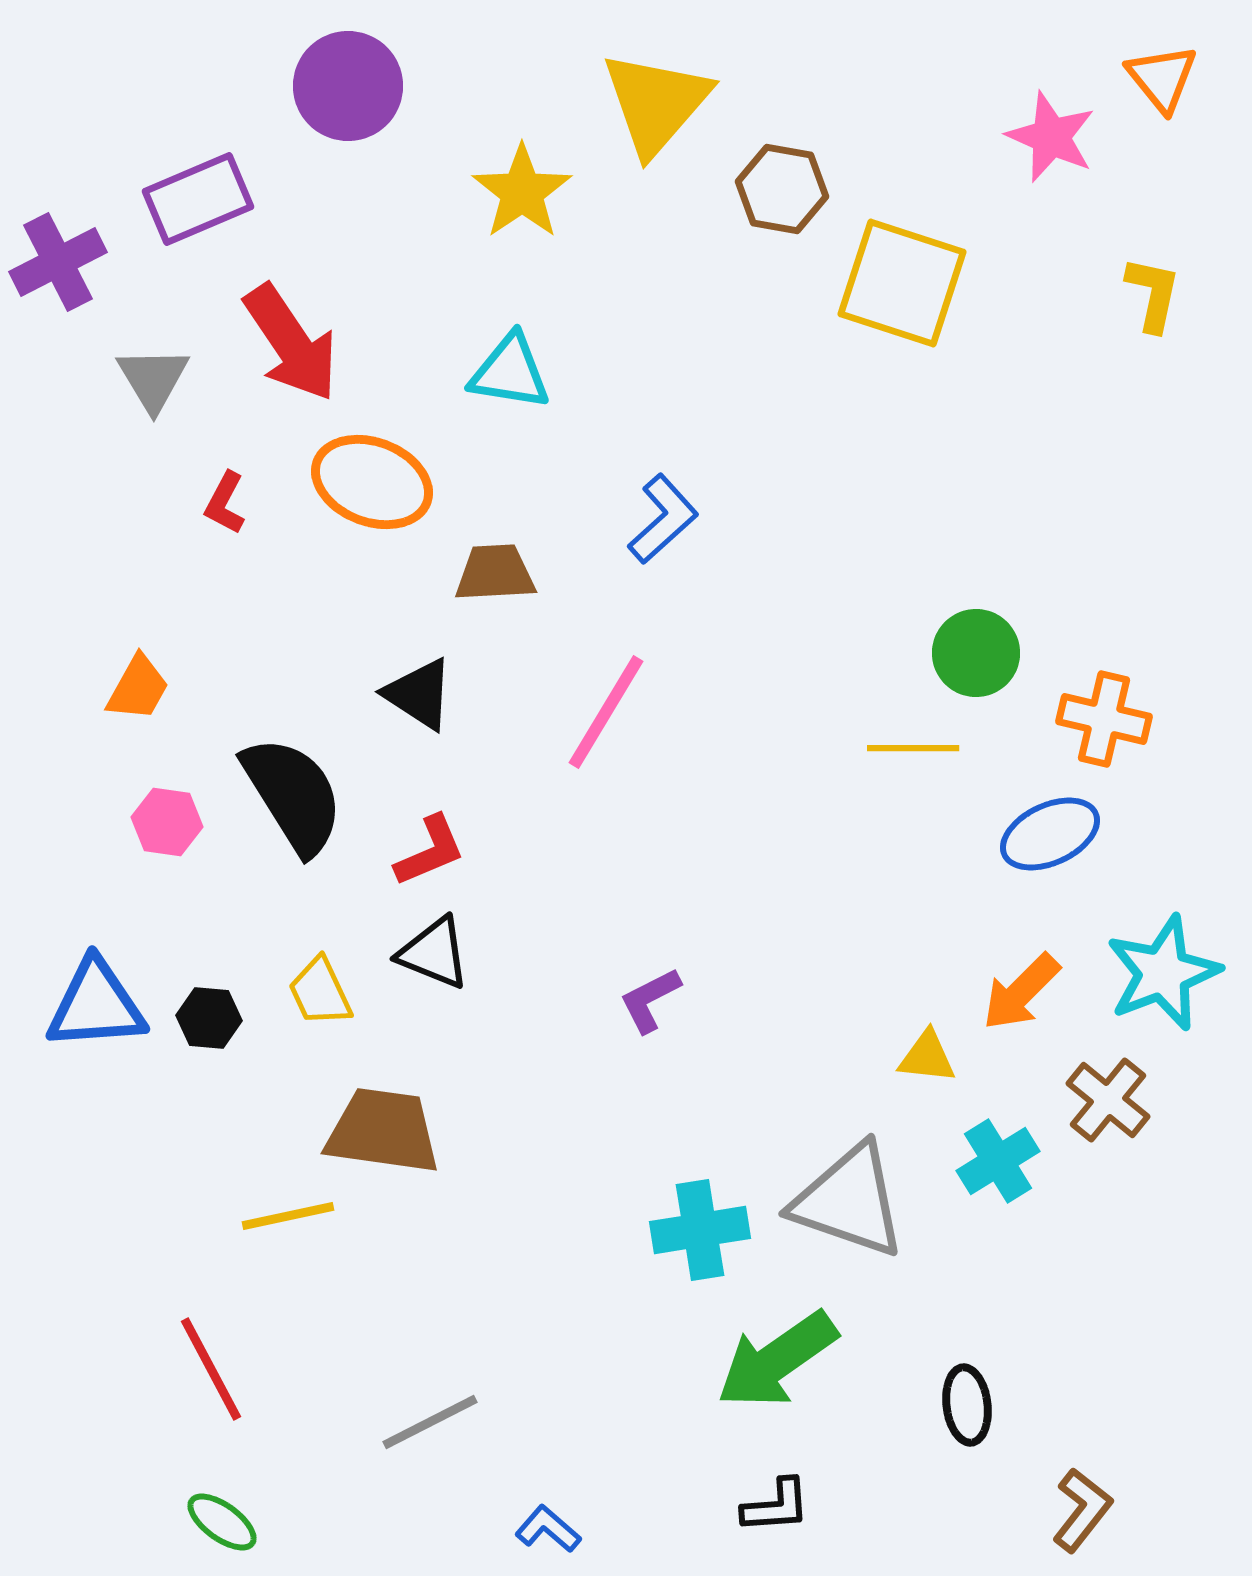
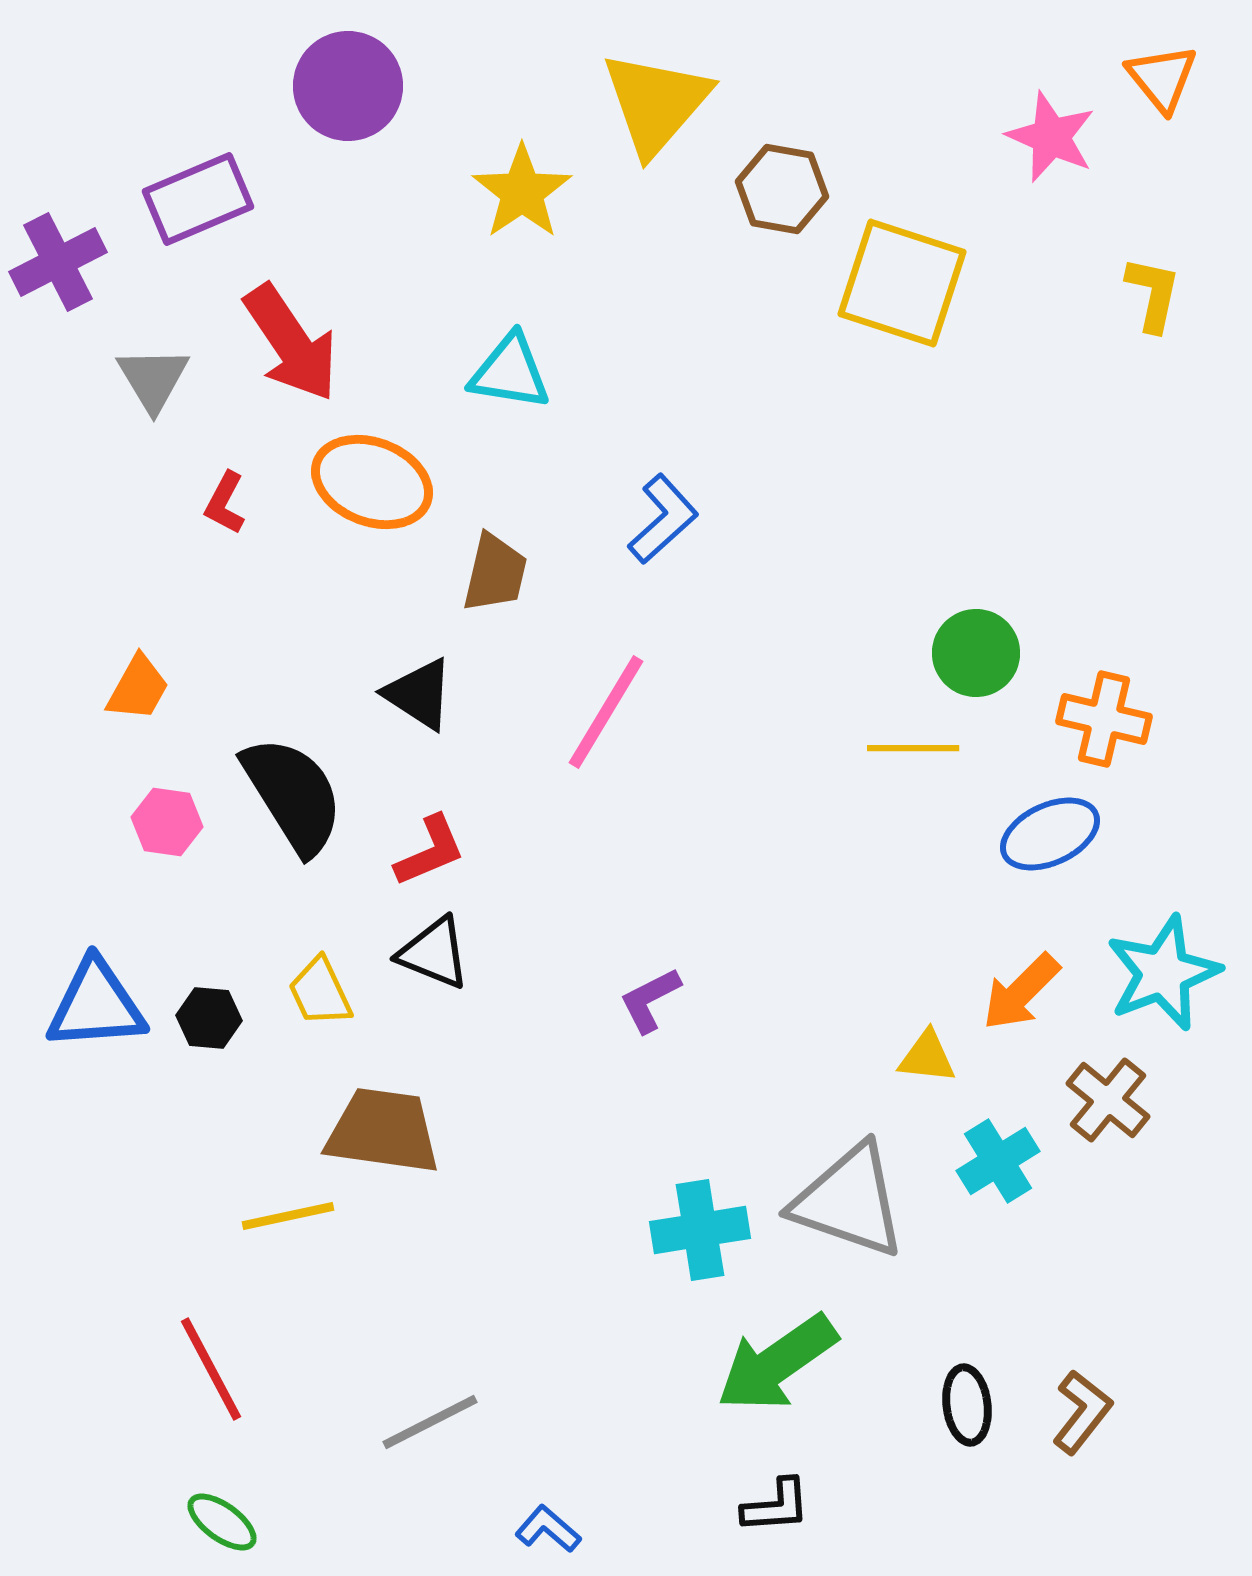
brown trapezoid at (495, 573): rotated 106 degrees clockwise
green arrow at (777, 1360): moved 3 px down
brown L-shape at (1082, 1510): moved 98 px up
